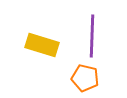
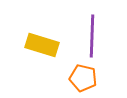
orange pentagon: moved 2 px left
